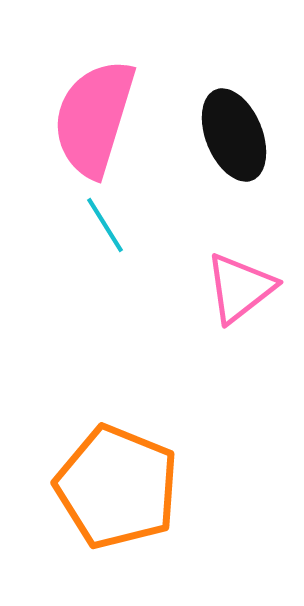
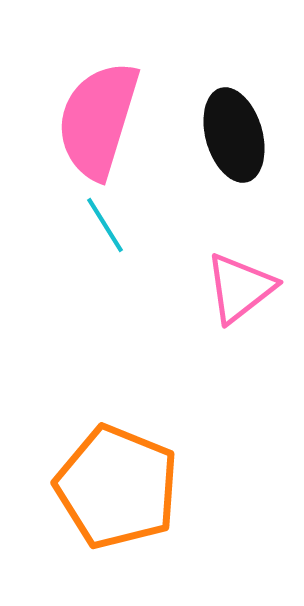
pink semicircle: moved 4 px right, 2 px down
black ellipse: rotated 6 degrees clockwise
